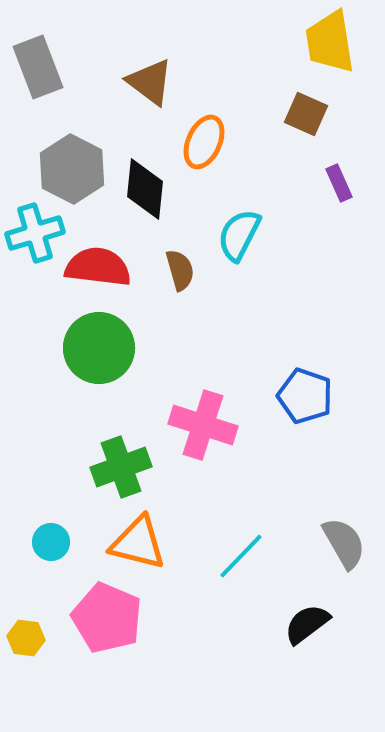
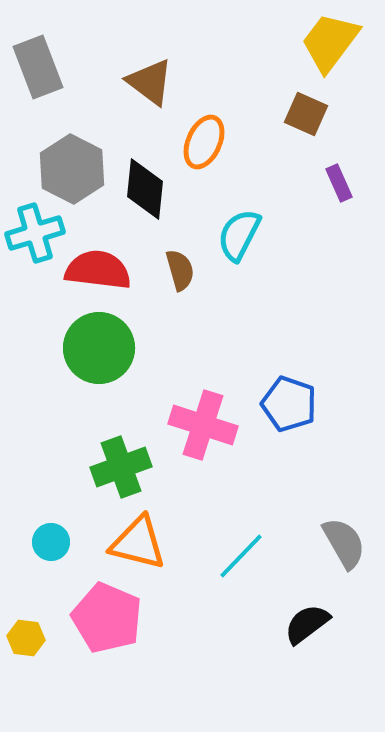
yellow trapezoid: rotated 46 degrees clockwise
red semicircle: moved 3 px down
blue pentagon: moved 16 px left, 8 px down
